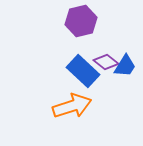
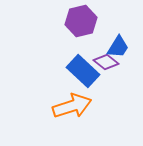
blue trapezoid: moved 7 px left, 19 px up
